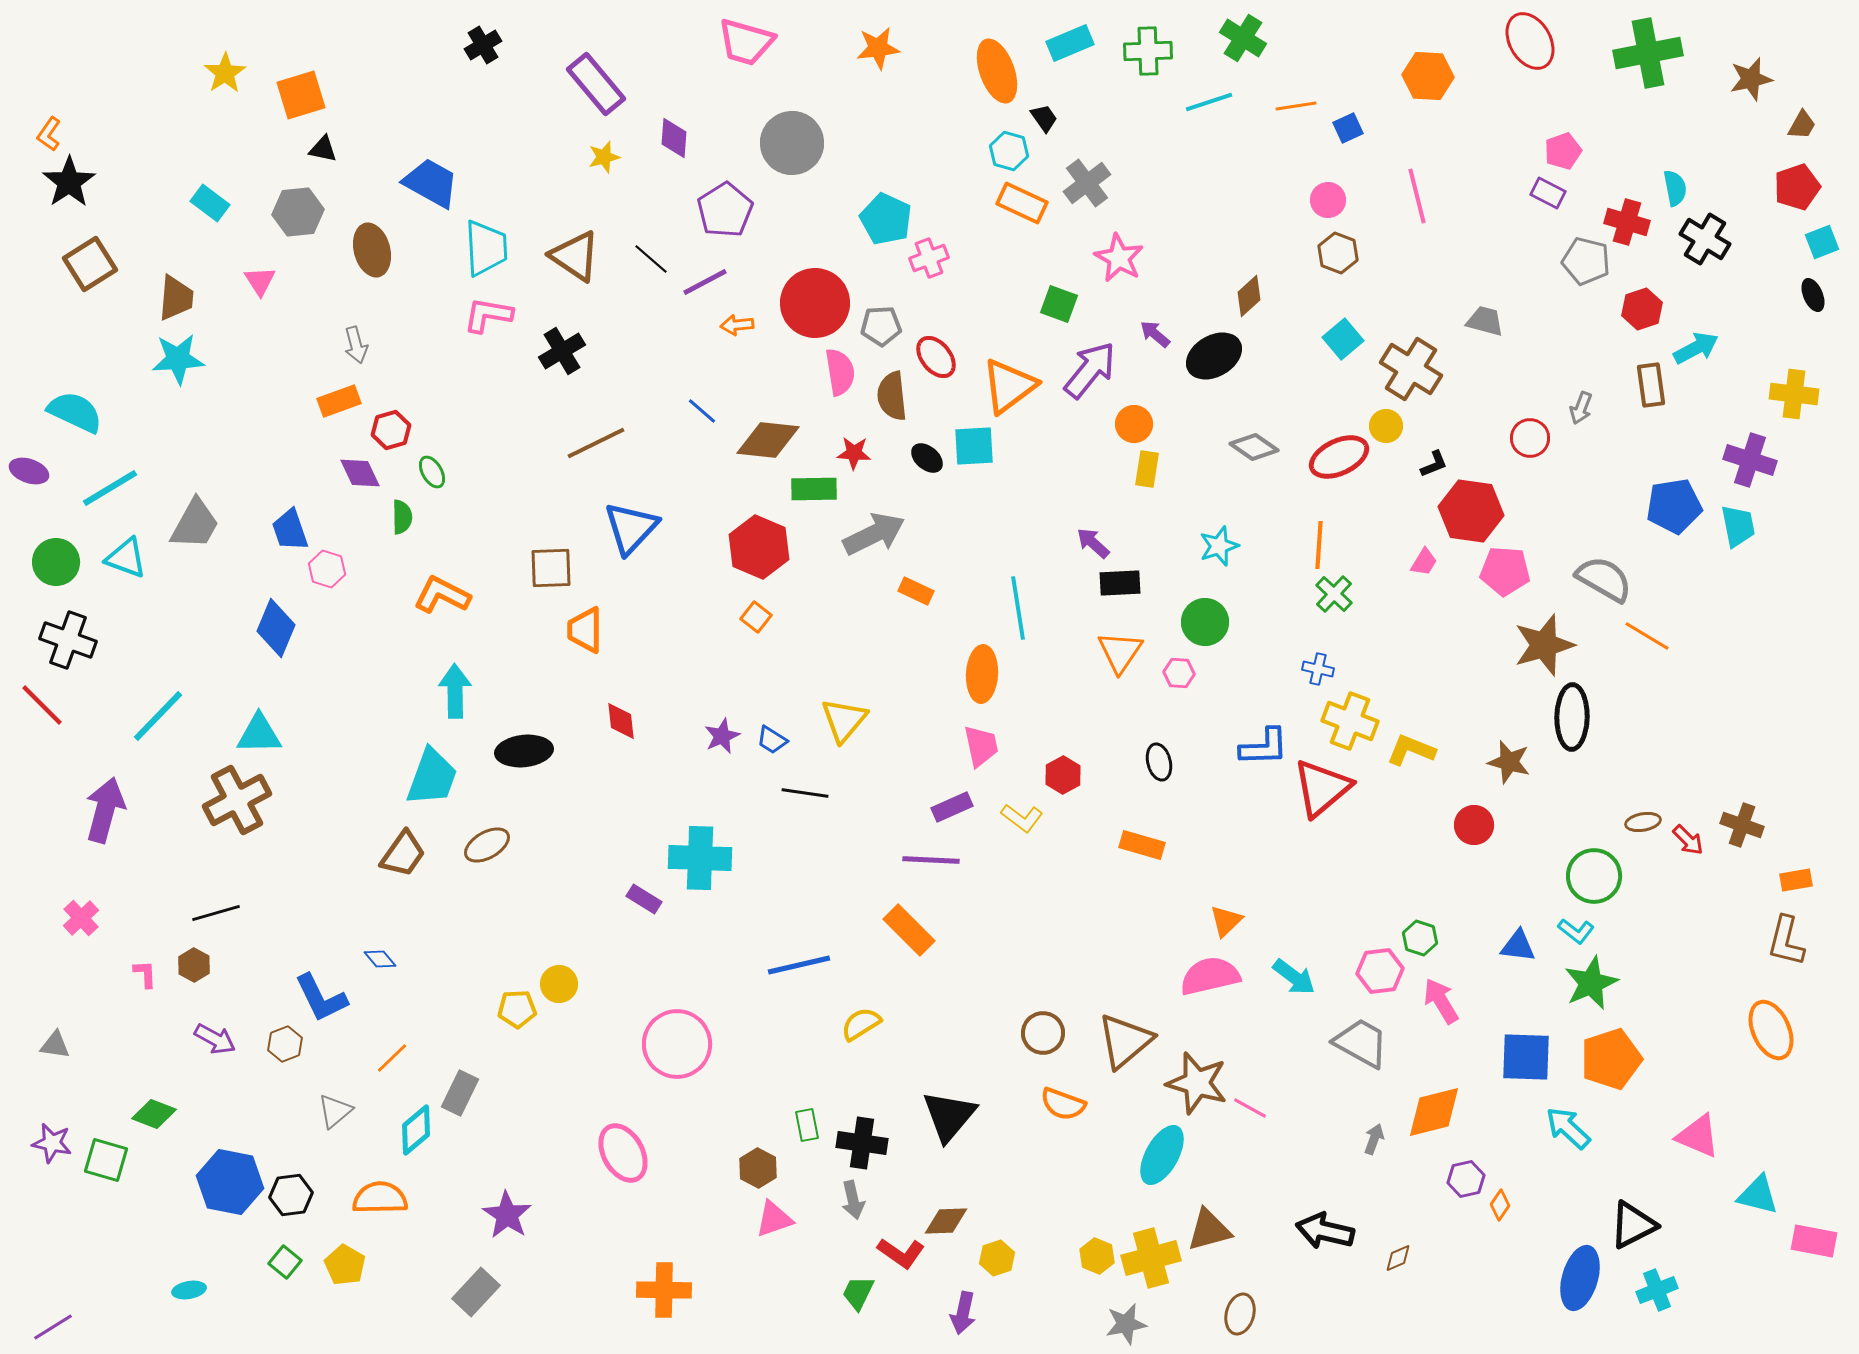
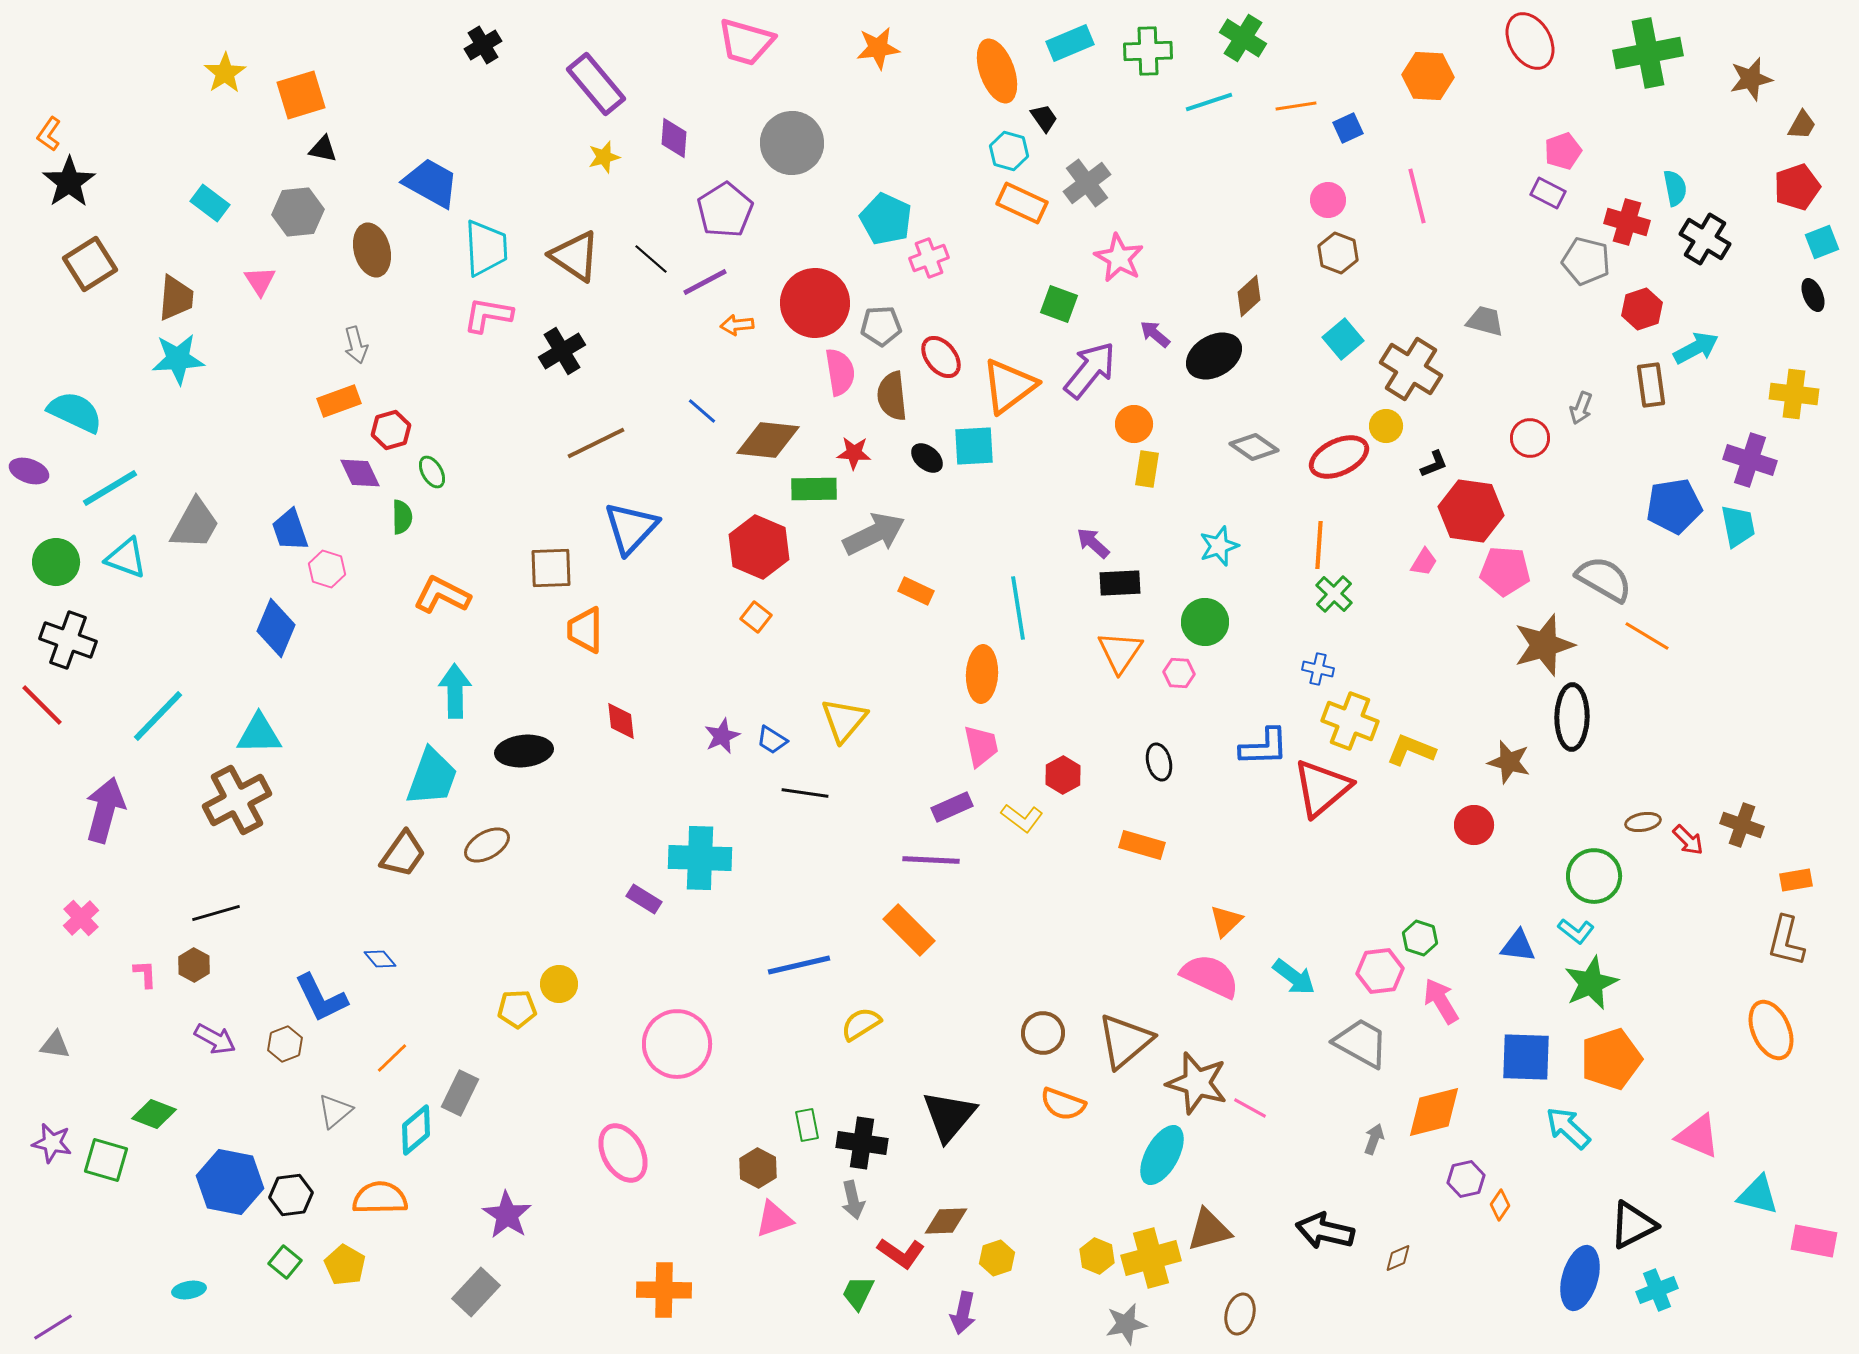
red ellipse at (936, 357): moved 5 px right
pink semicircle at (1210, 976): rotated 38 degrees clockwise
